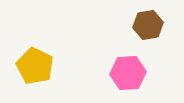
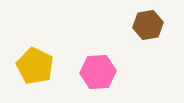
pink hexagon: moved 30 px left, 1 px up
